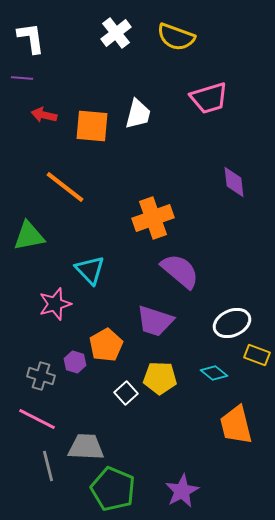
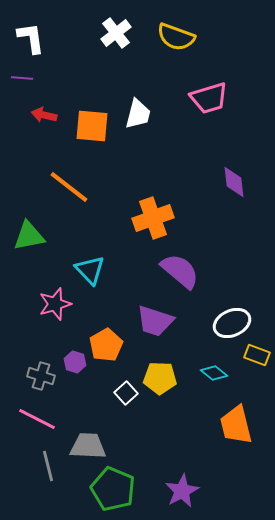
orange line: moved 4 px right
gray trapezoid: moved 2 px right, 1 px up
